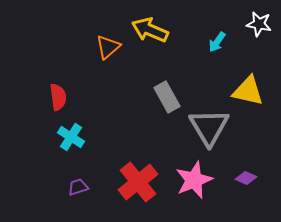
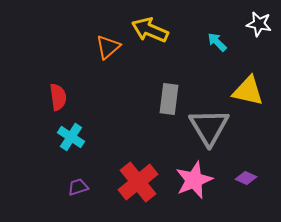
cyan arrow: rotated 100 degrees clockwise
gray rectangle: moved 2 px right, 2 px down; rotated 36 degrees clockwise
